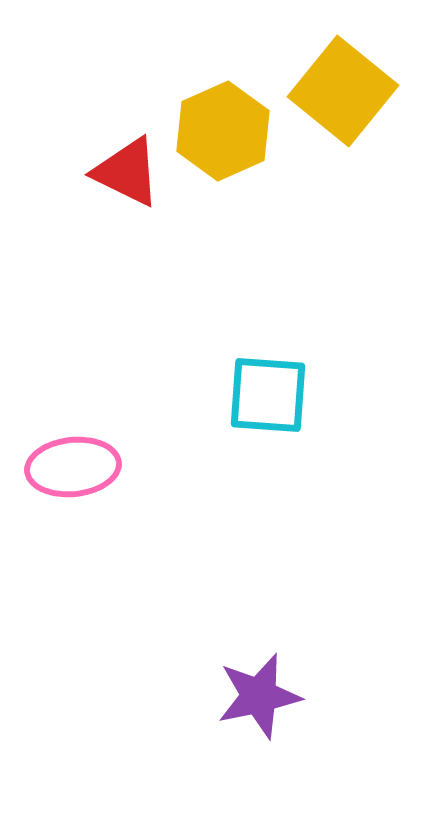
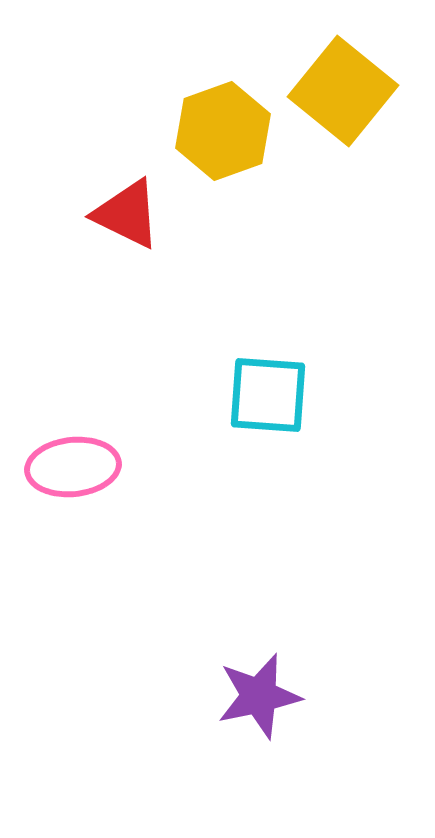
yellow hexagon: rotated 4 degrees clockwise
red triangle: moved 42 px down
